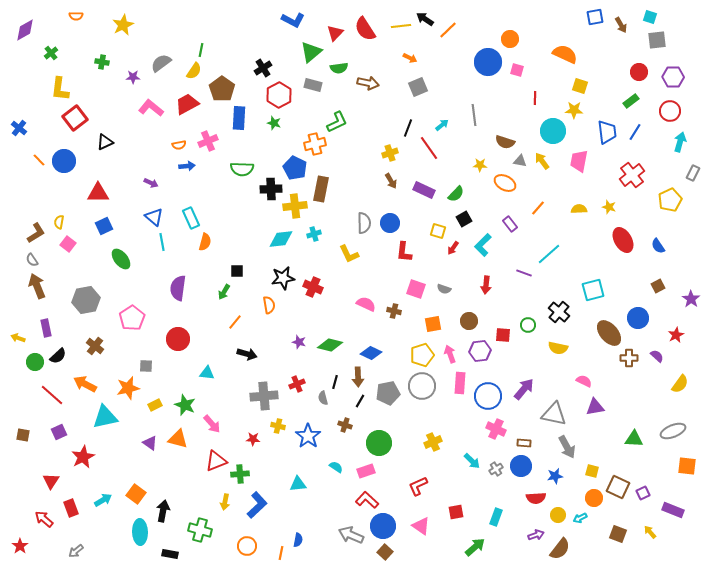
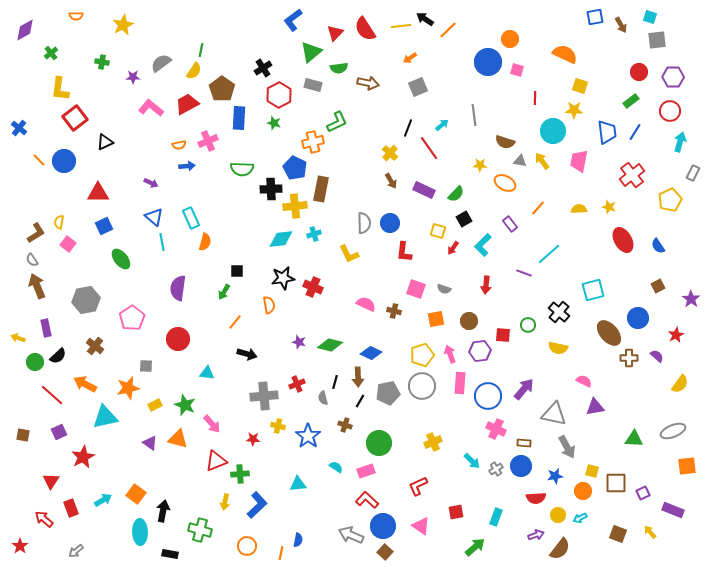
blue L-shape at (293, 20): rotated 115 degrees clockwise
orange arrow at (410, 58): rotated 120 degrees clockwise
orange cross at (315, 144): moved 2 px left, 2 px up
yellow cross at (390, 153): rotated 28 degrees counterclockwise
orange square at (433, 324): moved 3 px right, 5 px up
orange square at (687, 466): rotated 12 degrees counterclockwise
brown square at (618, 487): moved 2 px left, 4 px up; rotated 25 degrees counterclockwise
orange circle at (594, 498): moved 11 px left, 7 px up
